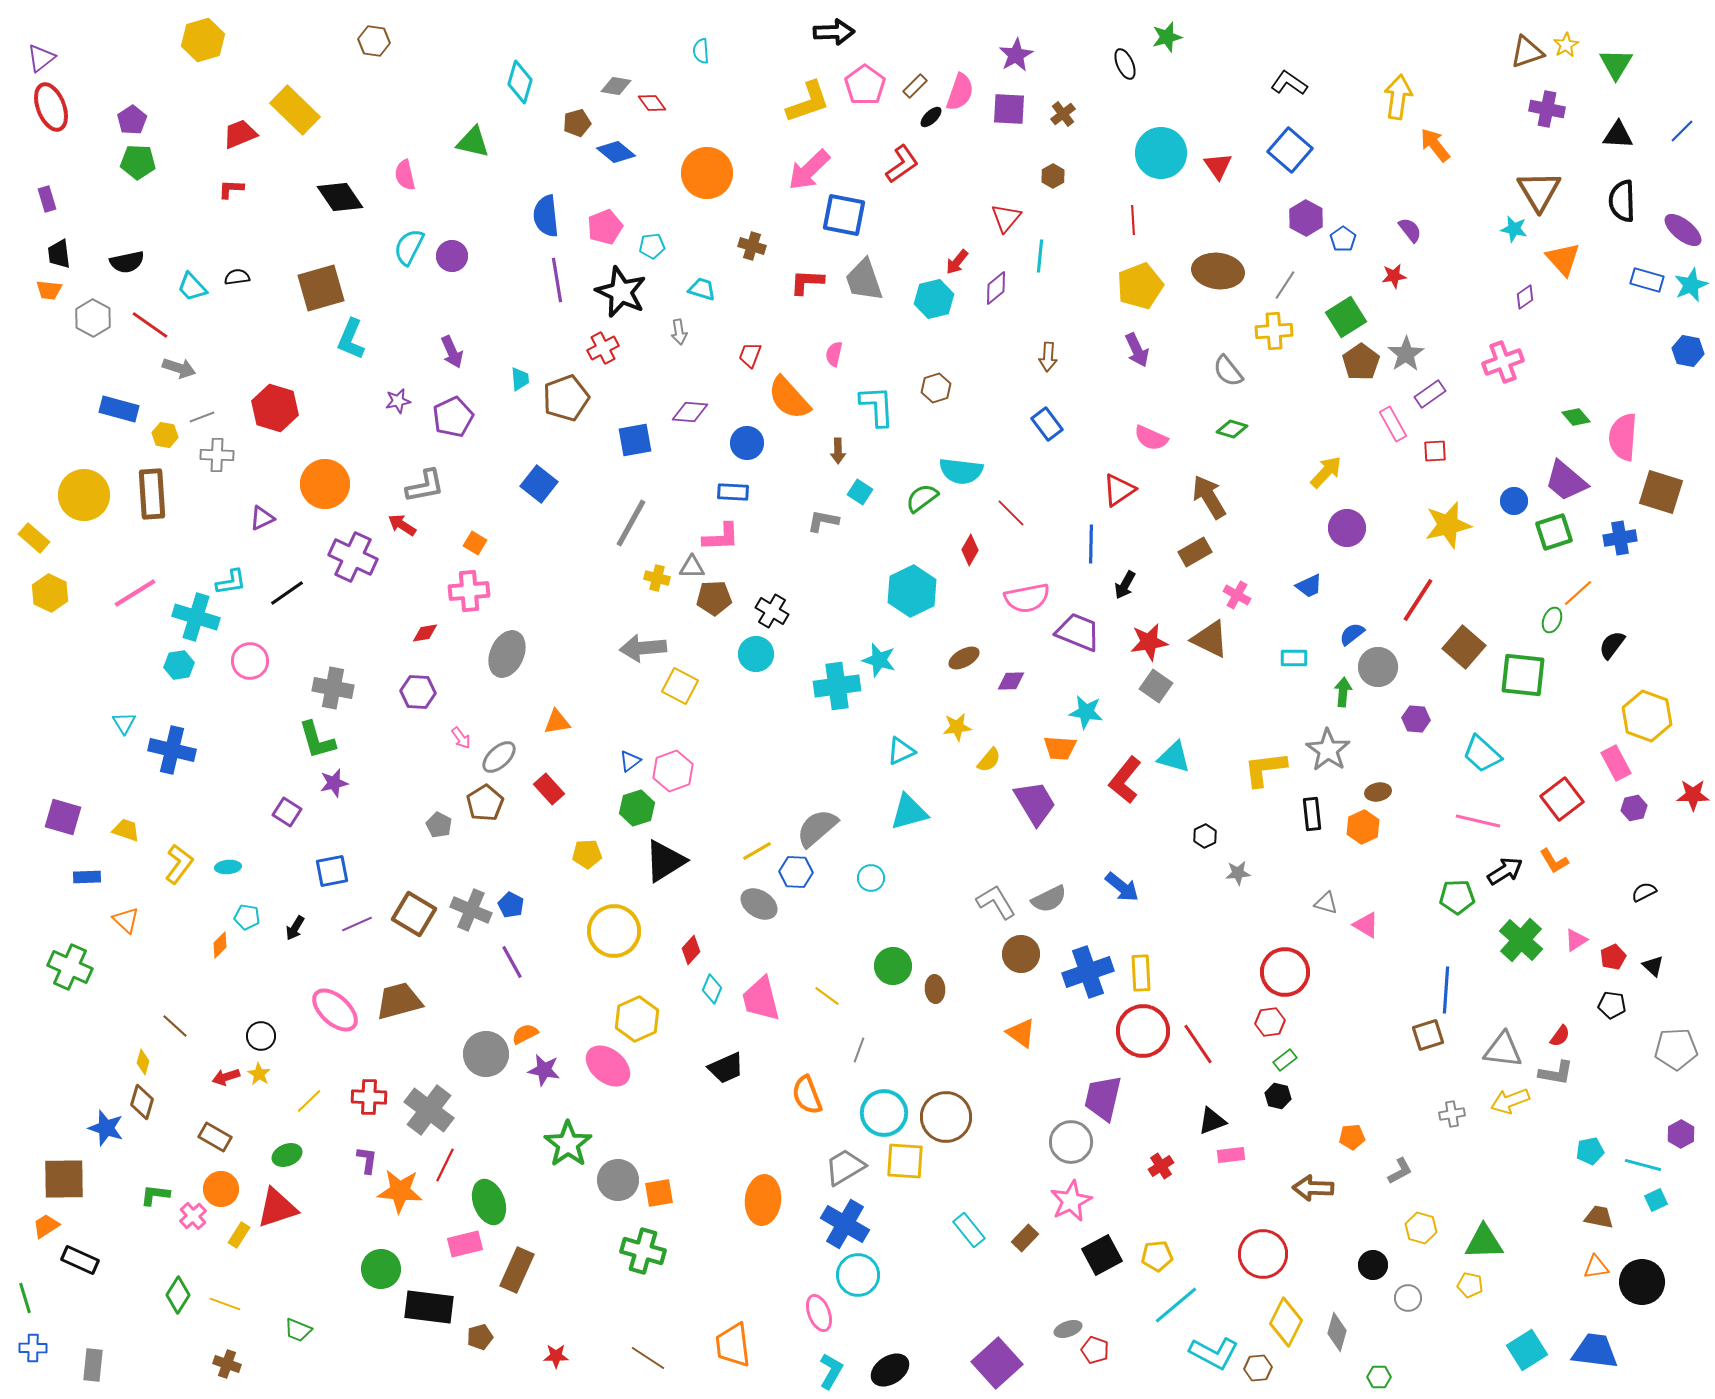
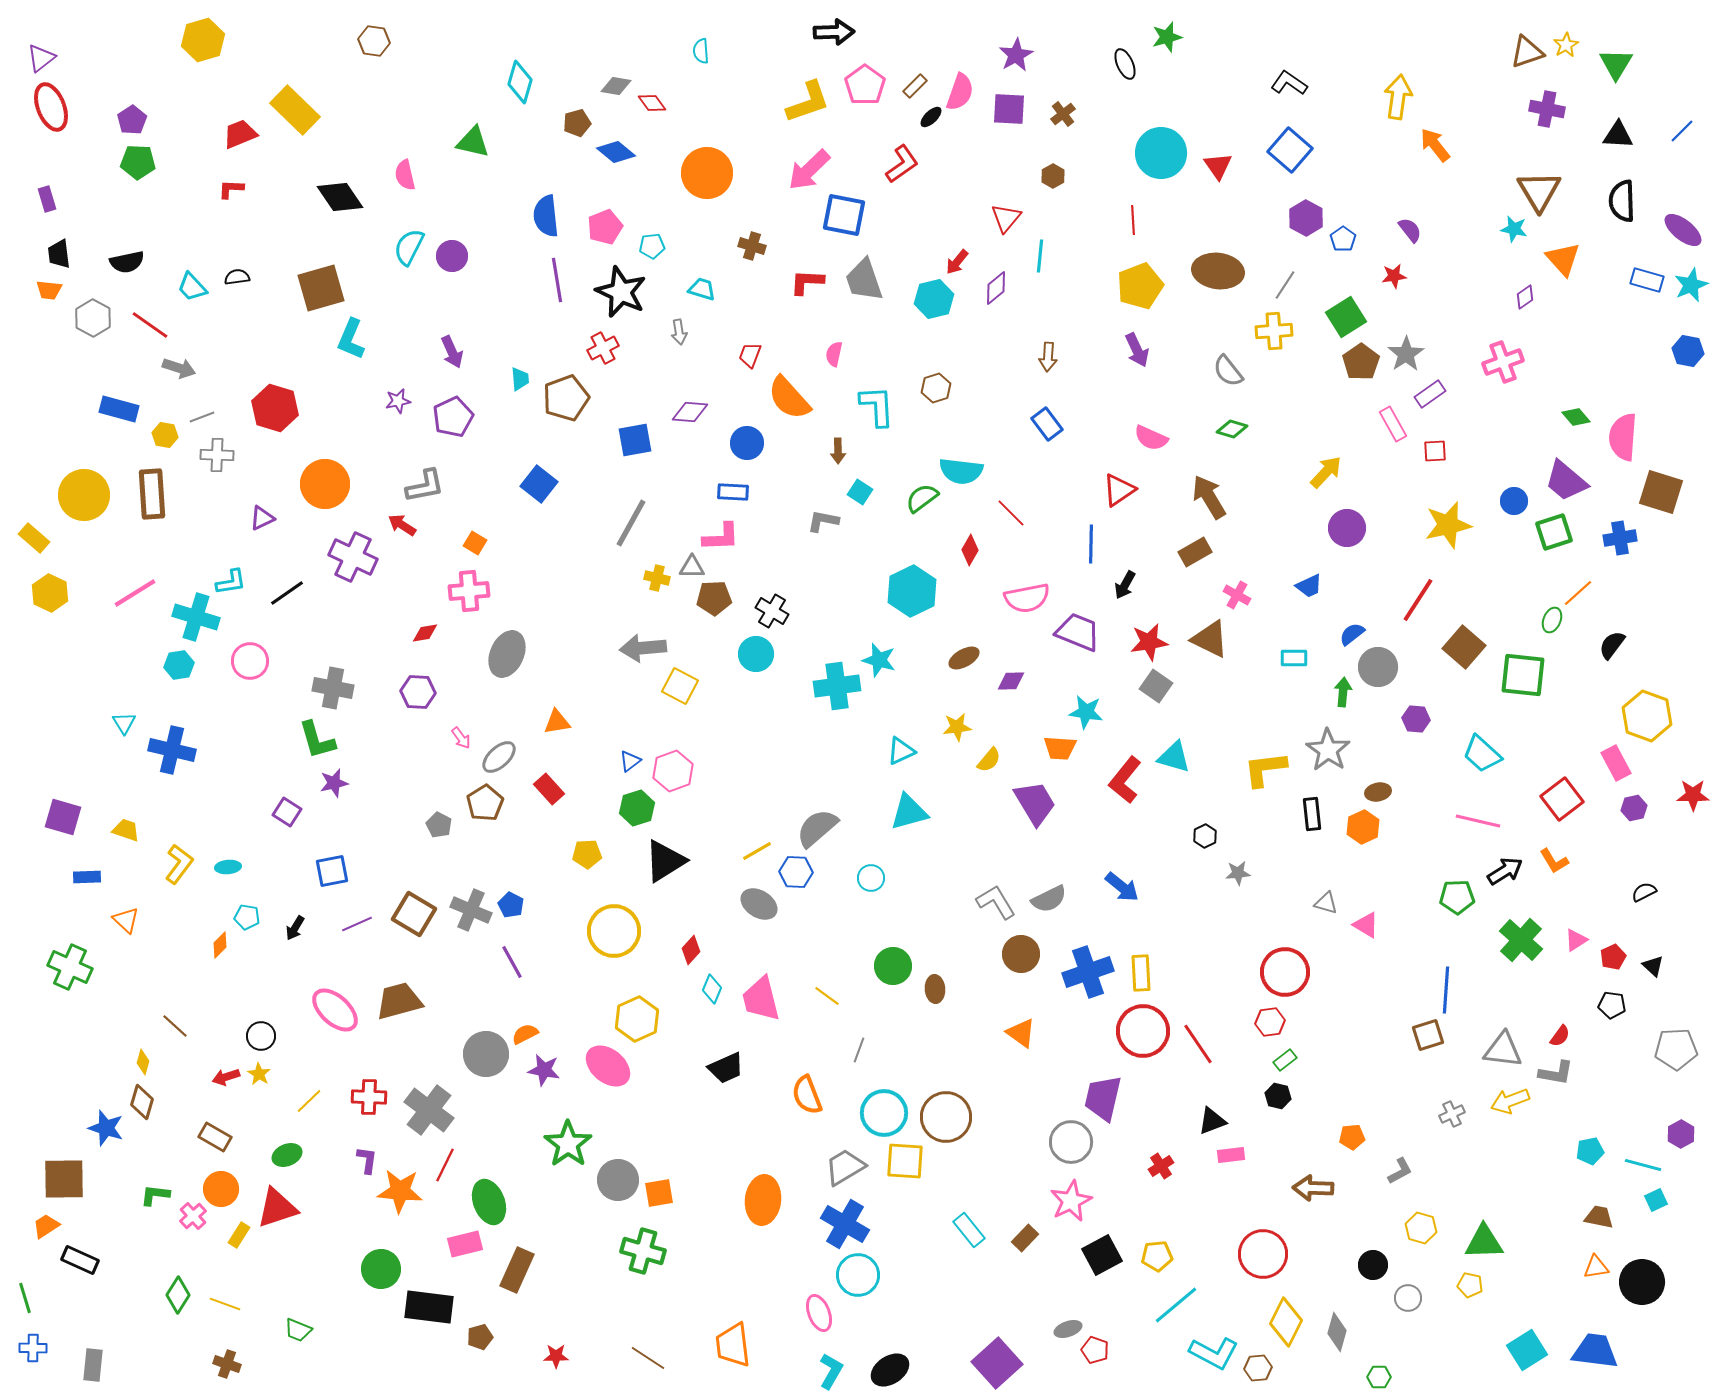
gray cross at (1452, 1114): rotated 15 degrees counterclockwise
